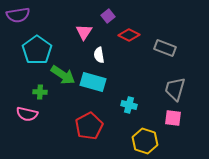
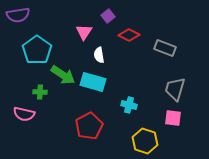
pink semicircle: moved 3 px left
